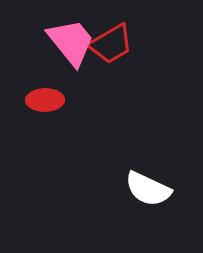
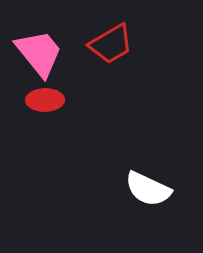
pink trapezoid: moved 32 px left, 11 px down
